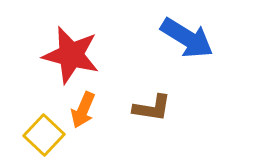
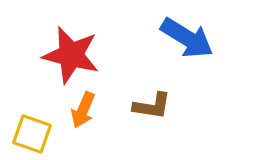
brown L-shape: moved 2 px up
yellow square: moved 12 px left, 1 px up; rotated 24 degrees counterclockwise
